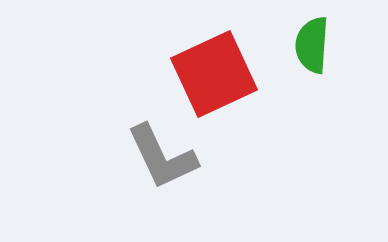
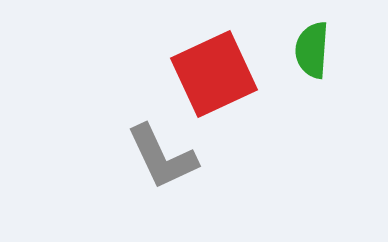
green semicircle: moved 5 px down
